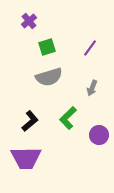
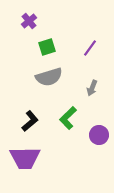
purple trapezoid: moved 1 px left
